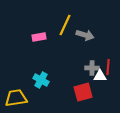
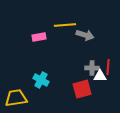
yellow line: rotated 60 degrees clockwise
red square: moved 1 px left, 3 px up
